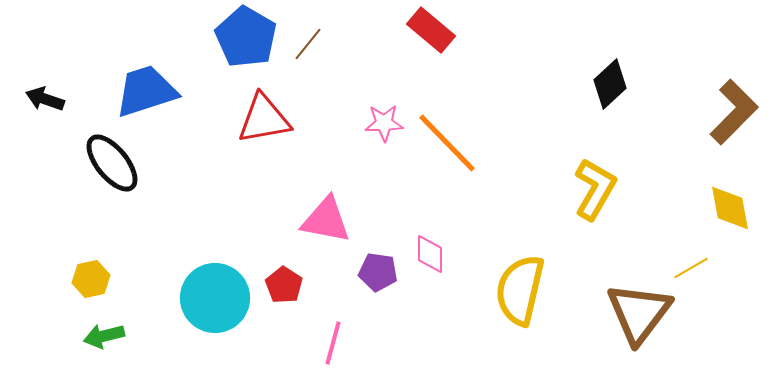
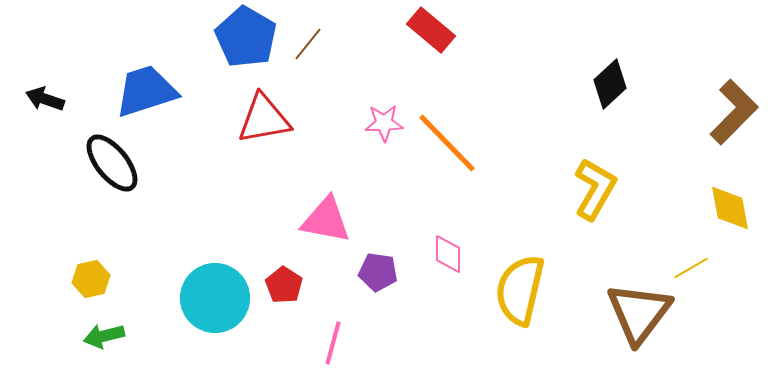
pink diamond: moved 18 px right
